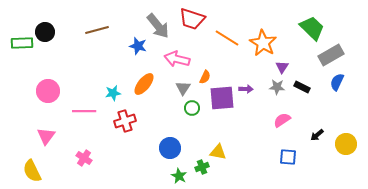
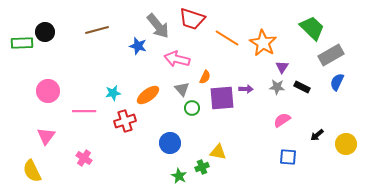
orange ellipse: moved 4 px right, 11 px down; rotated 15 degrees clockwise
gray triangle: moved 1 px left, 1 px down; rotated 14 degrees counterclockwise
blue circle: moved 5 px up
